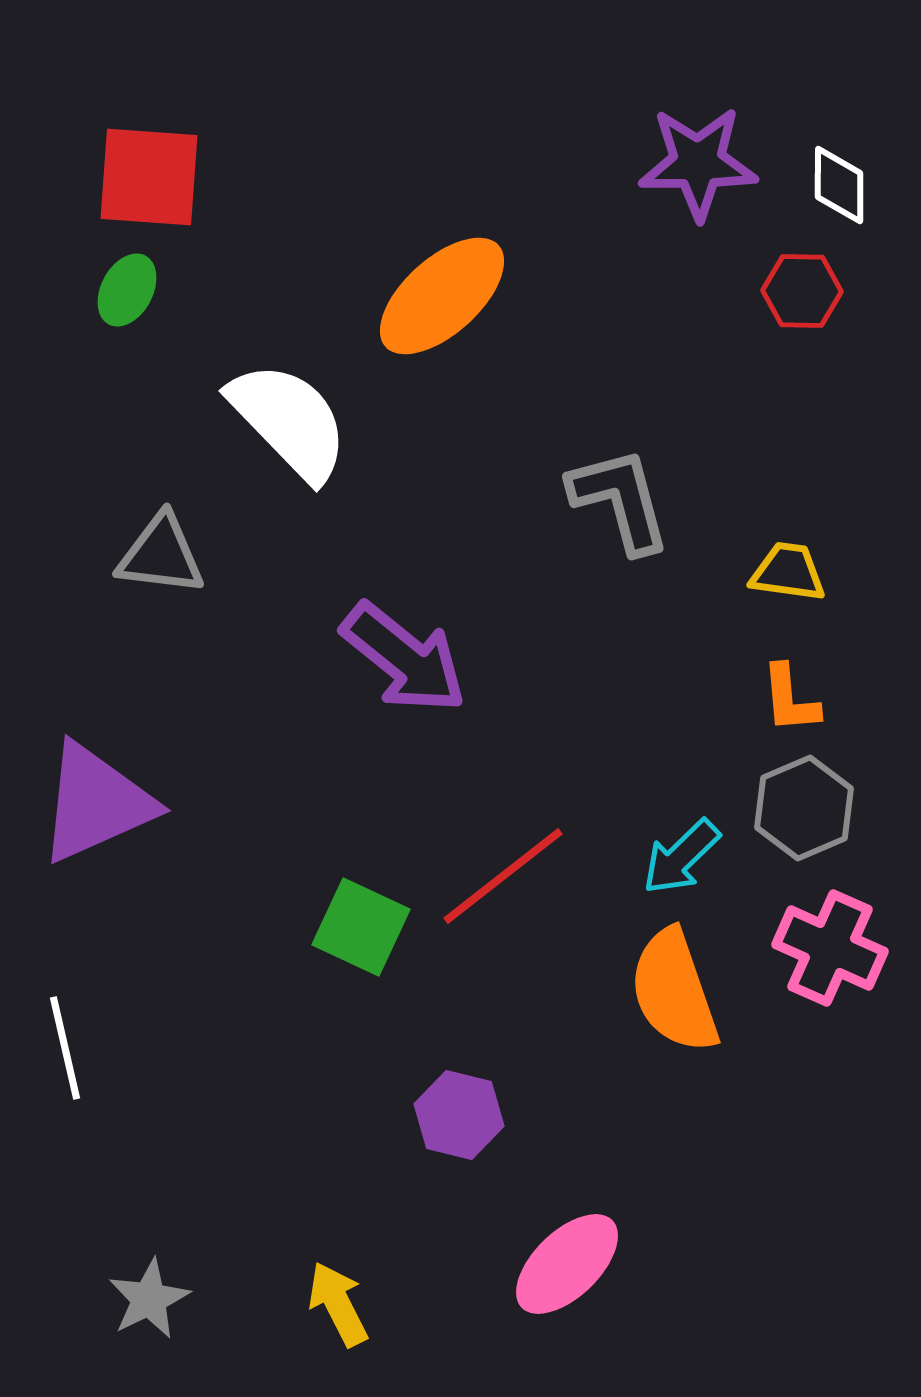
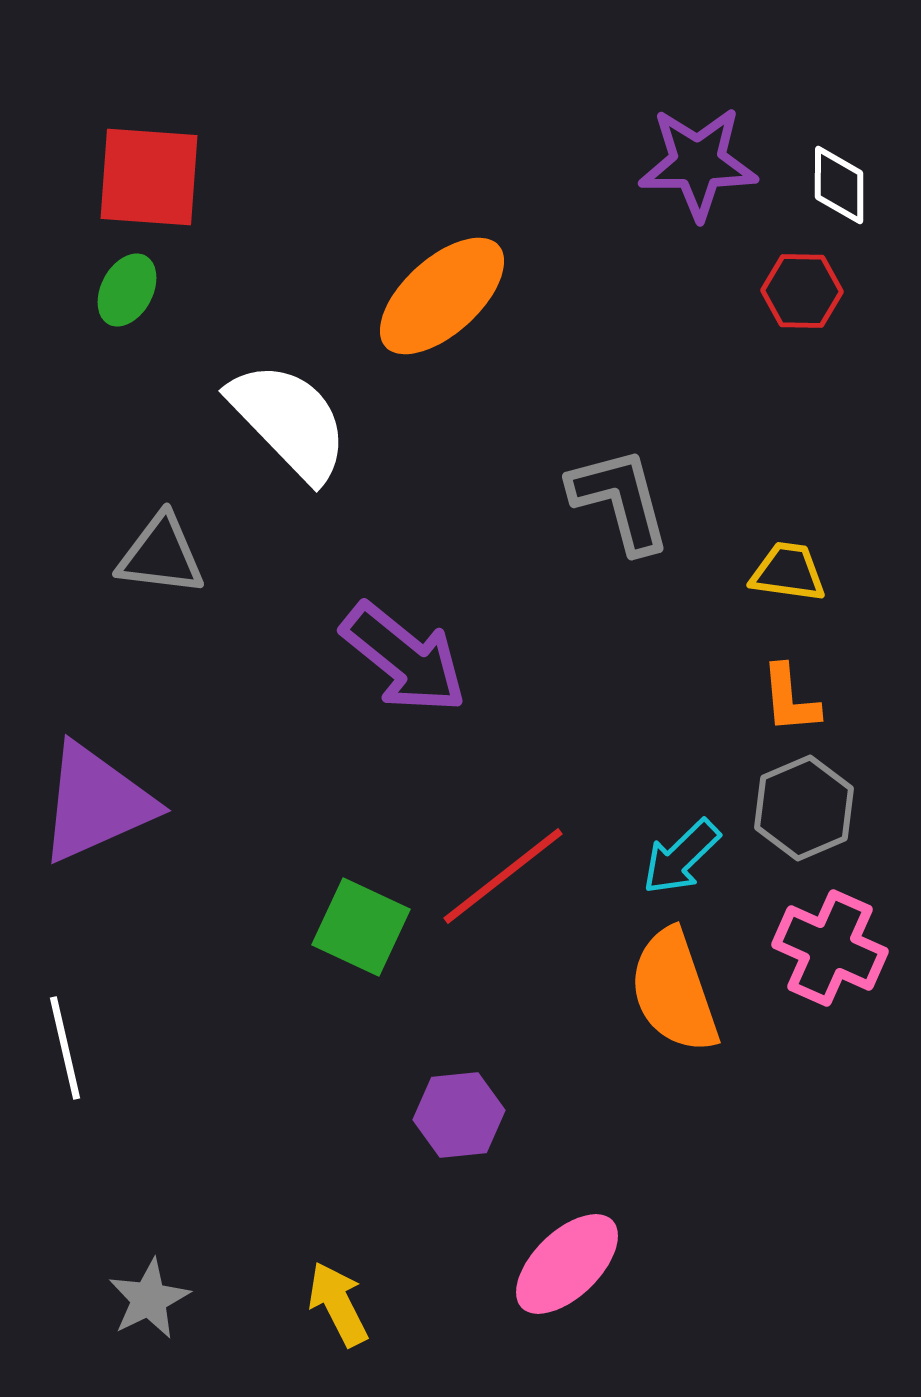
purple hexagon: rotated 20 degrees counterclockwise
